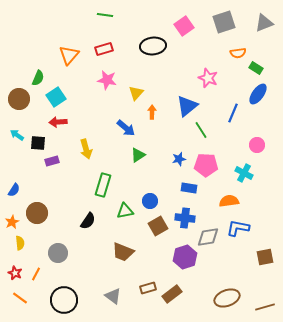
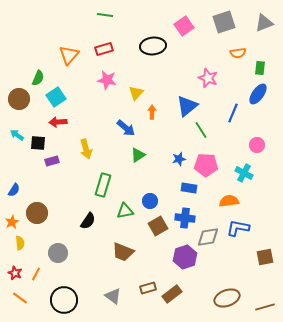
green rectangle at (256, 68): moved 4 px right; rotated 64 degrees clockwise
